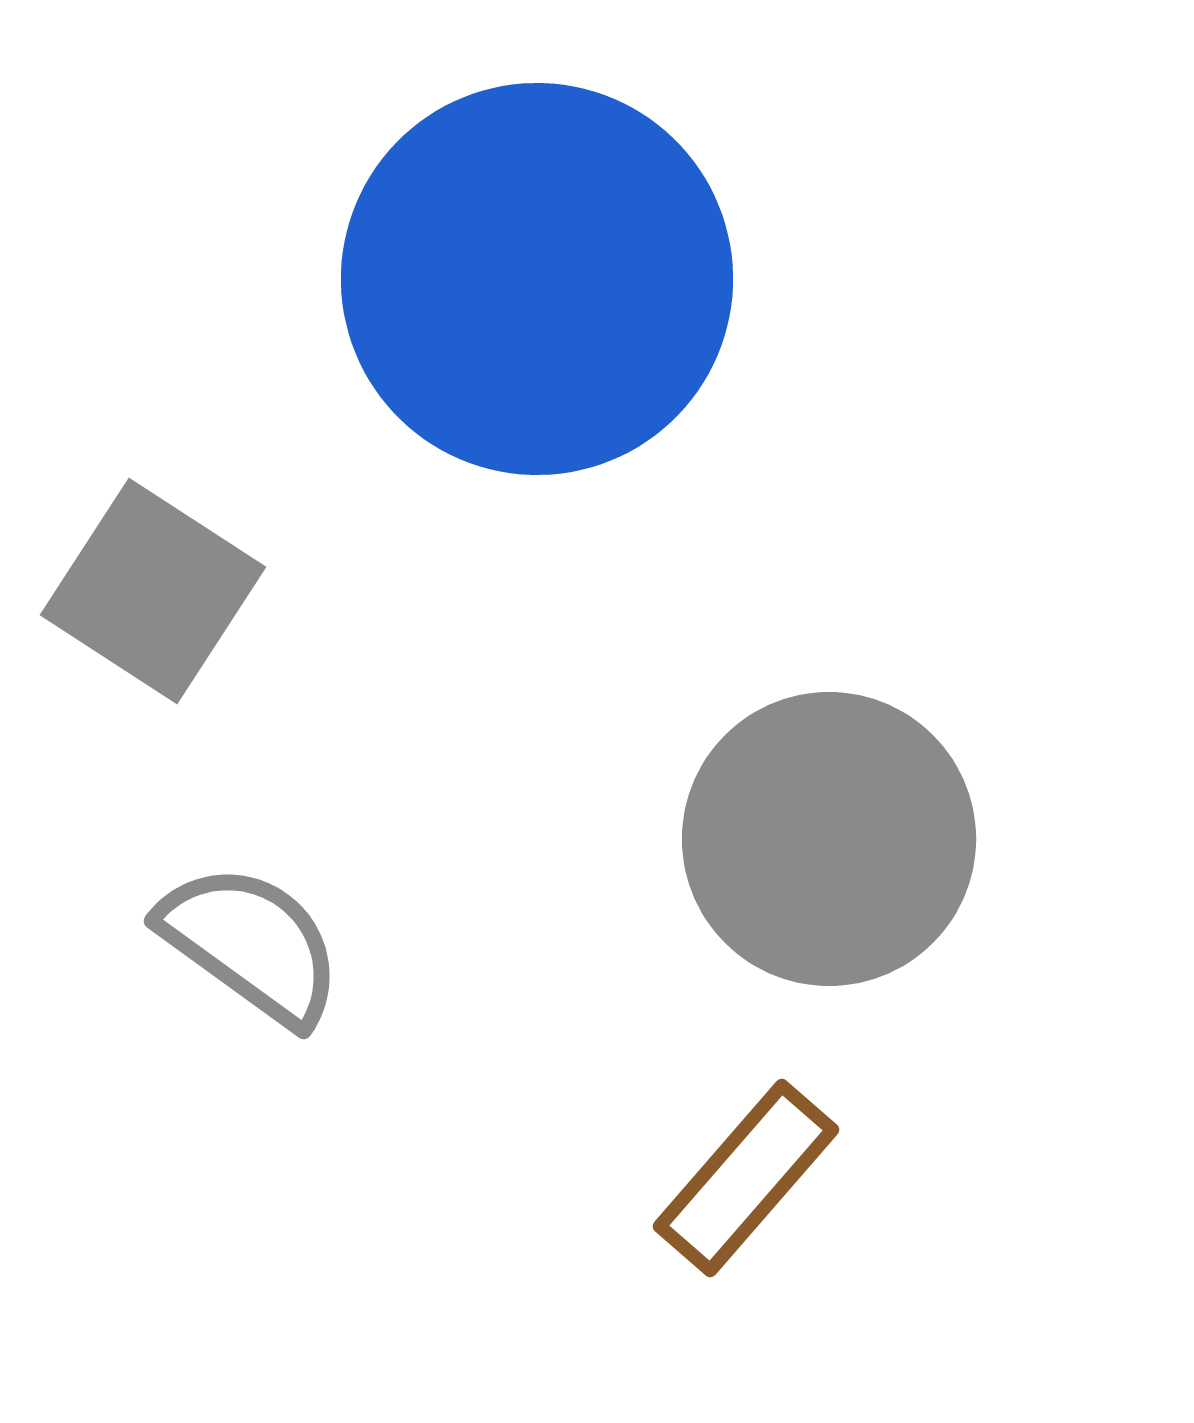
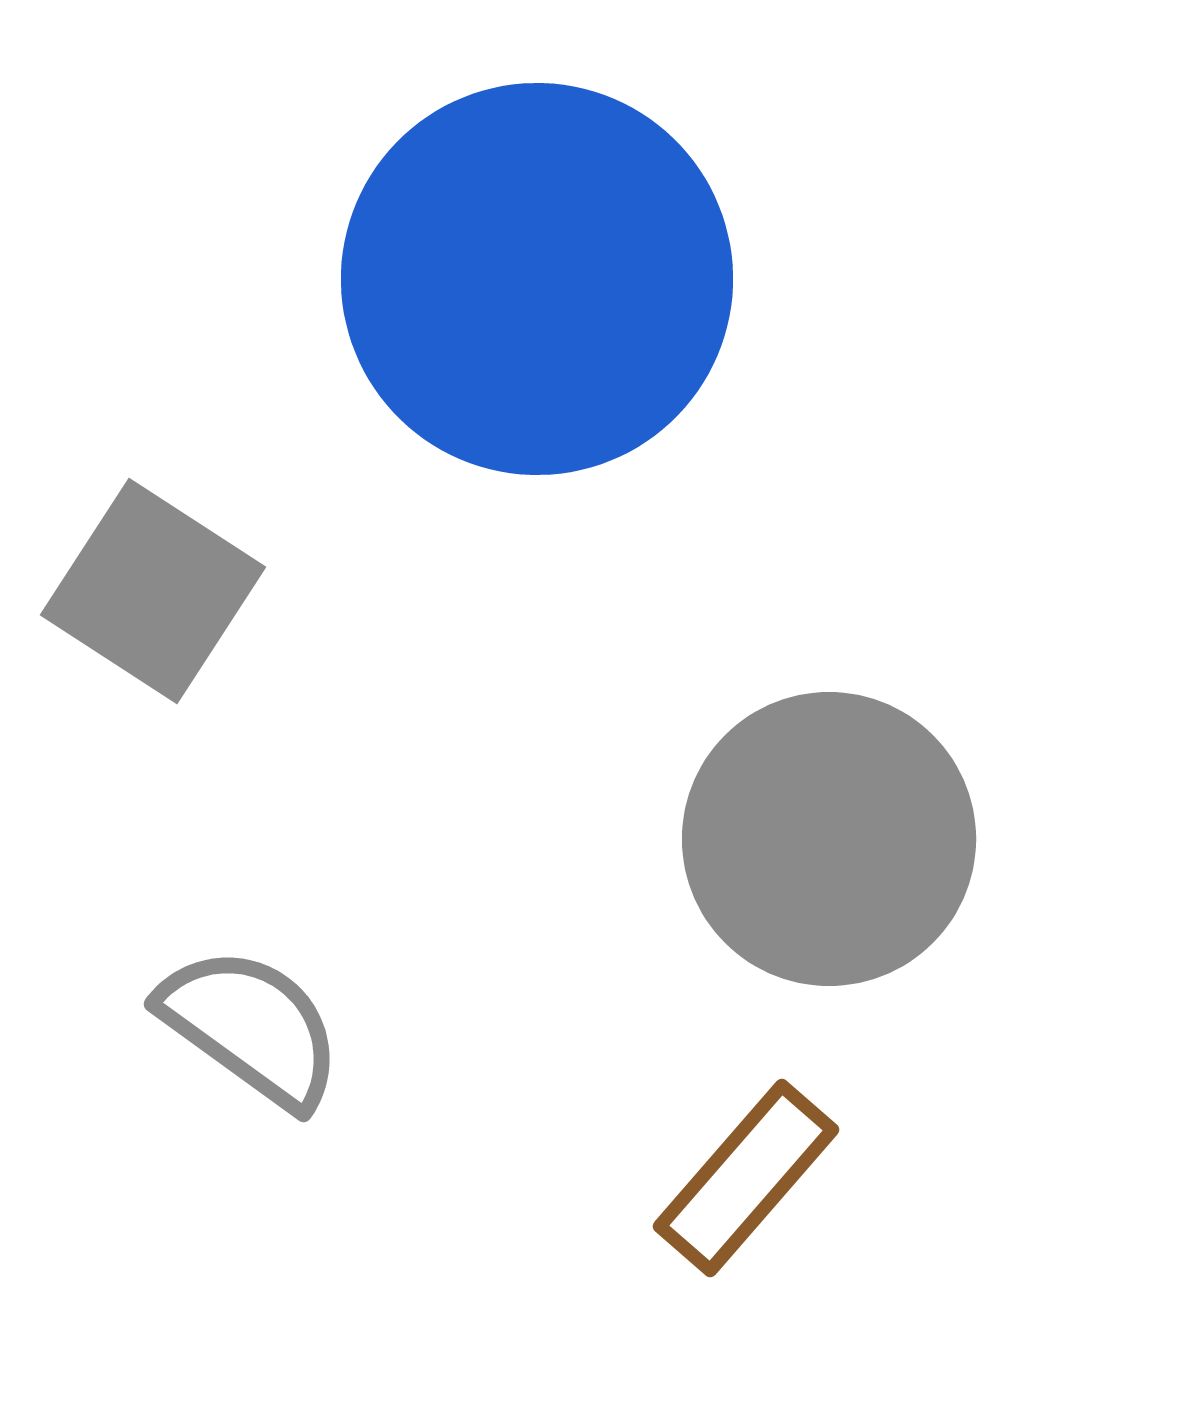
gray semicircle: moved 83 px down
